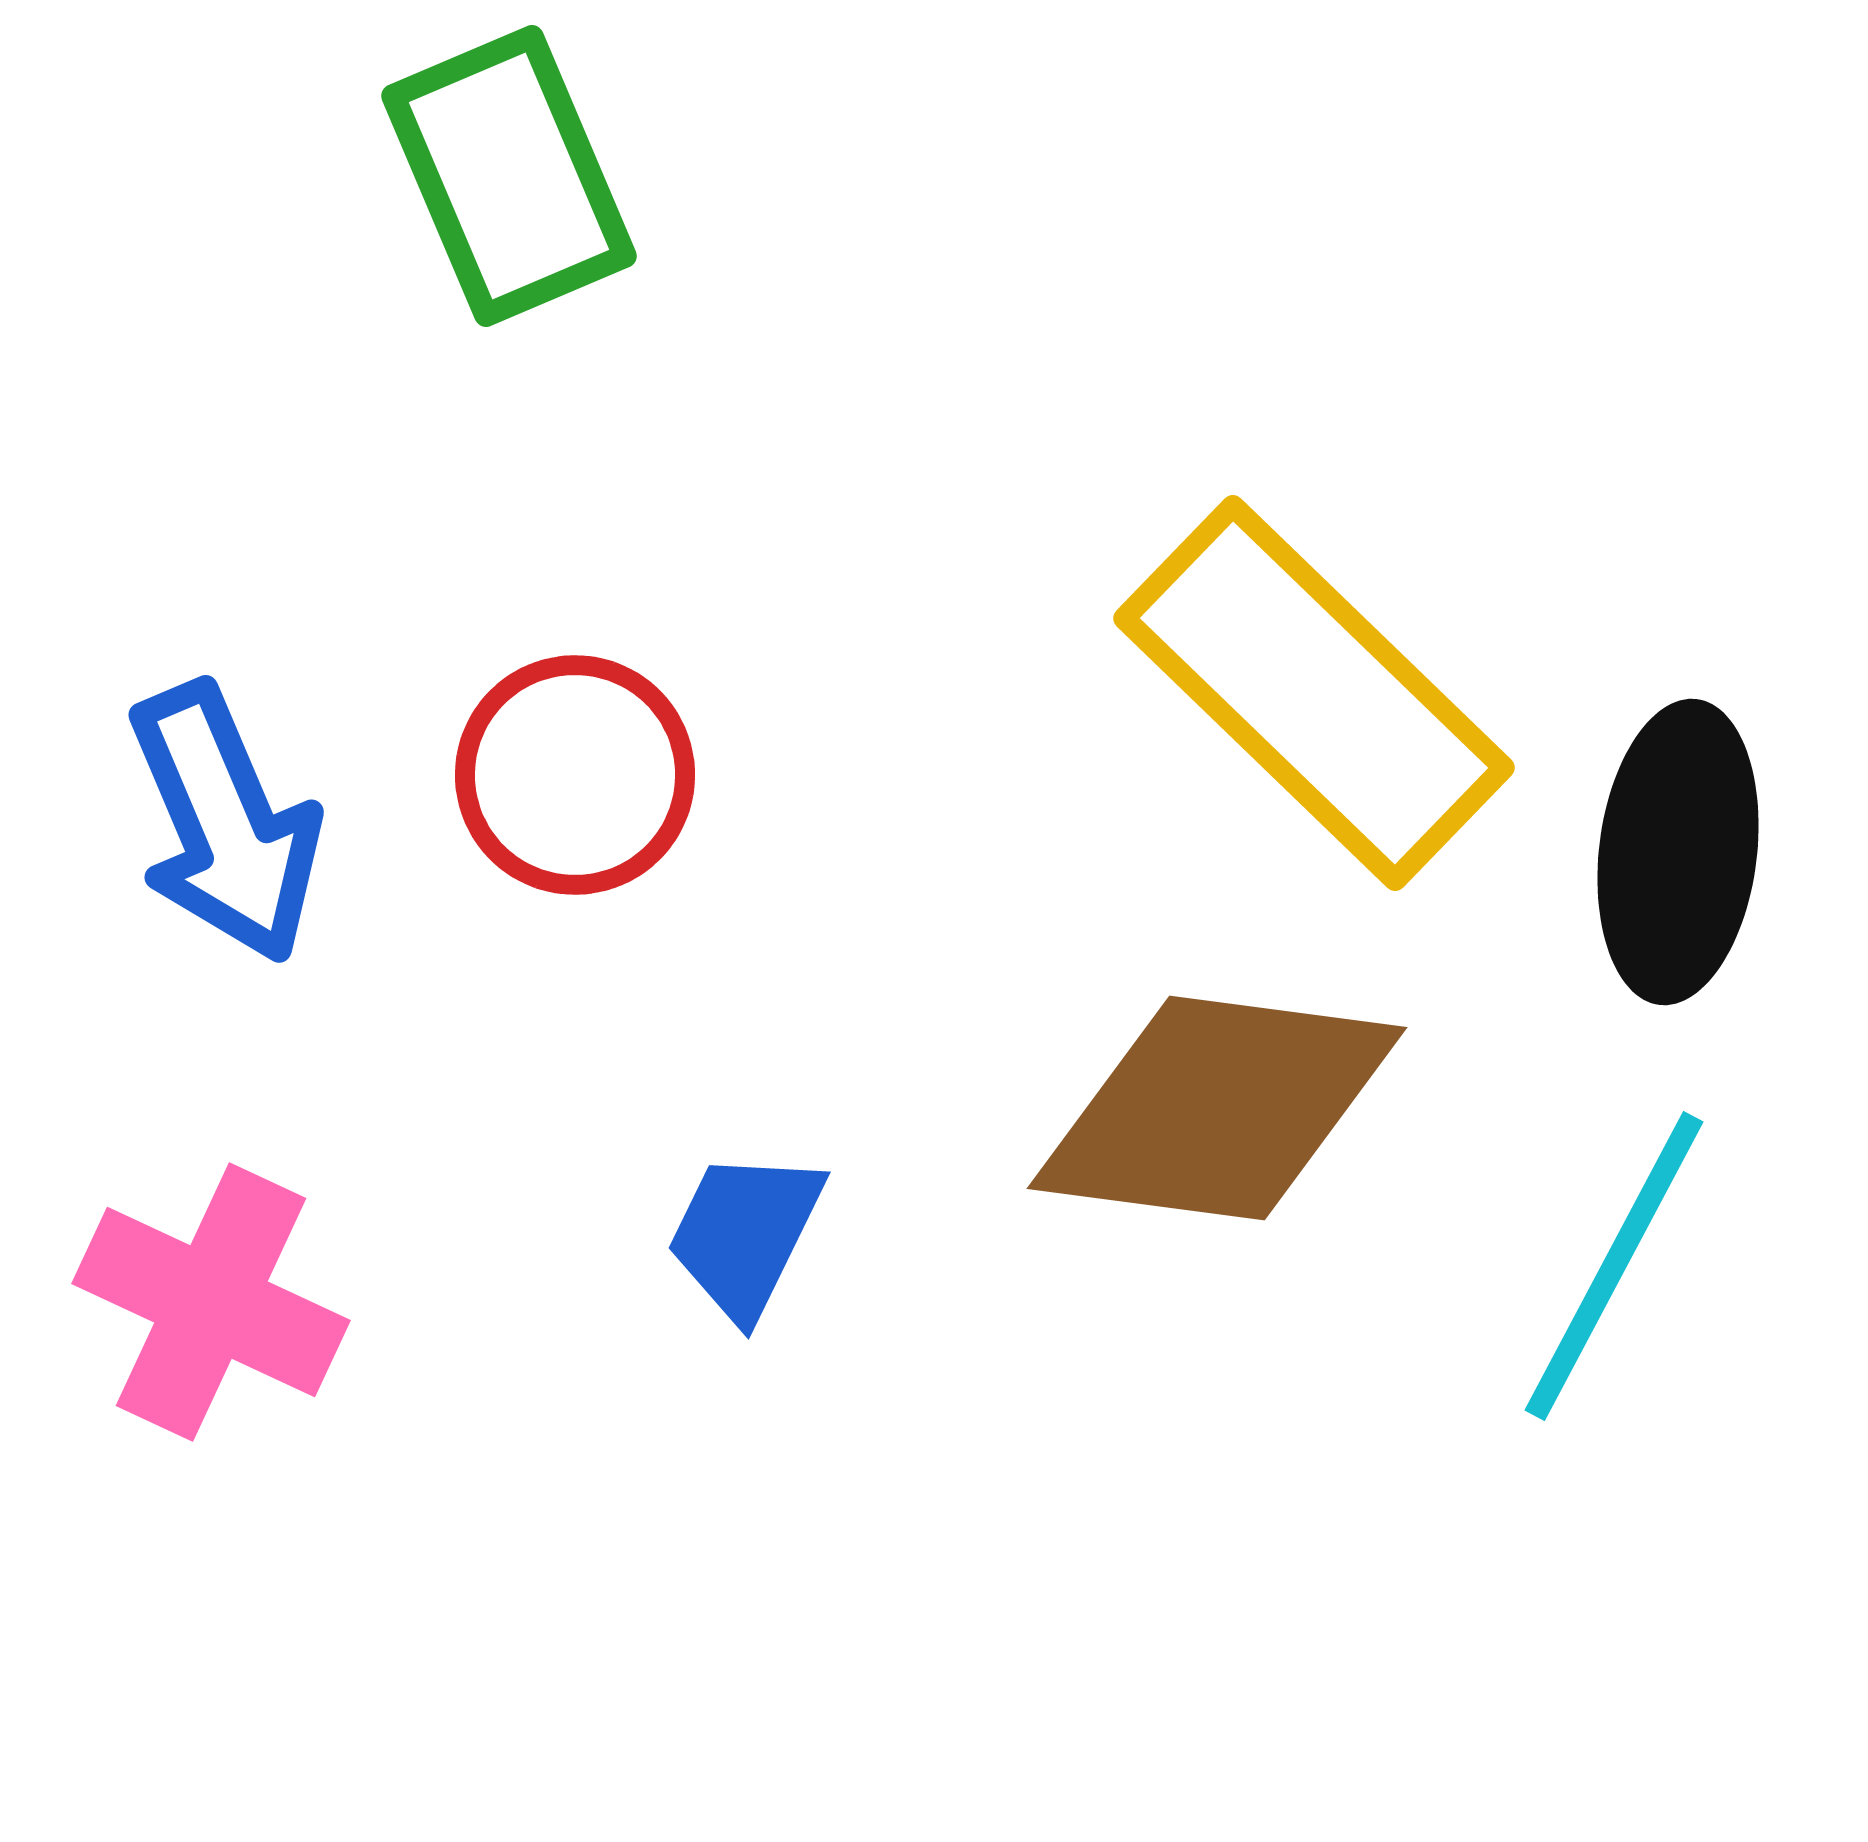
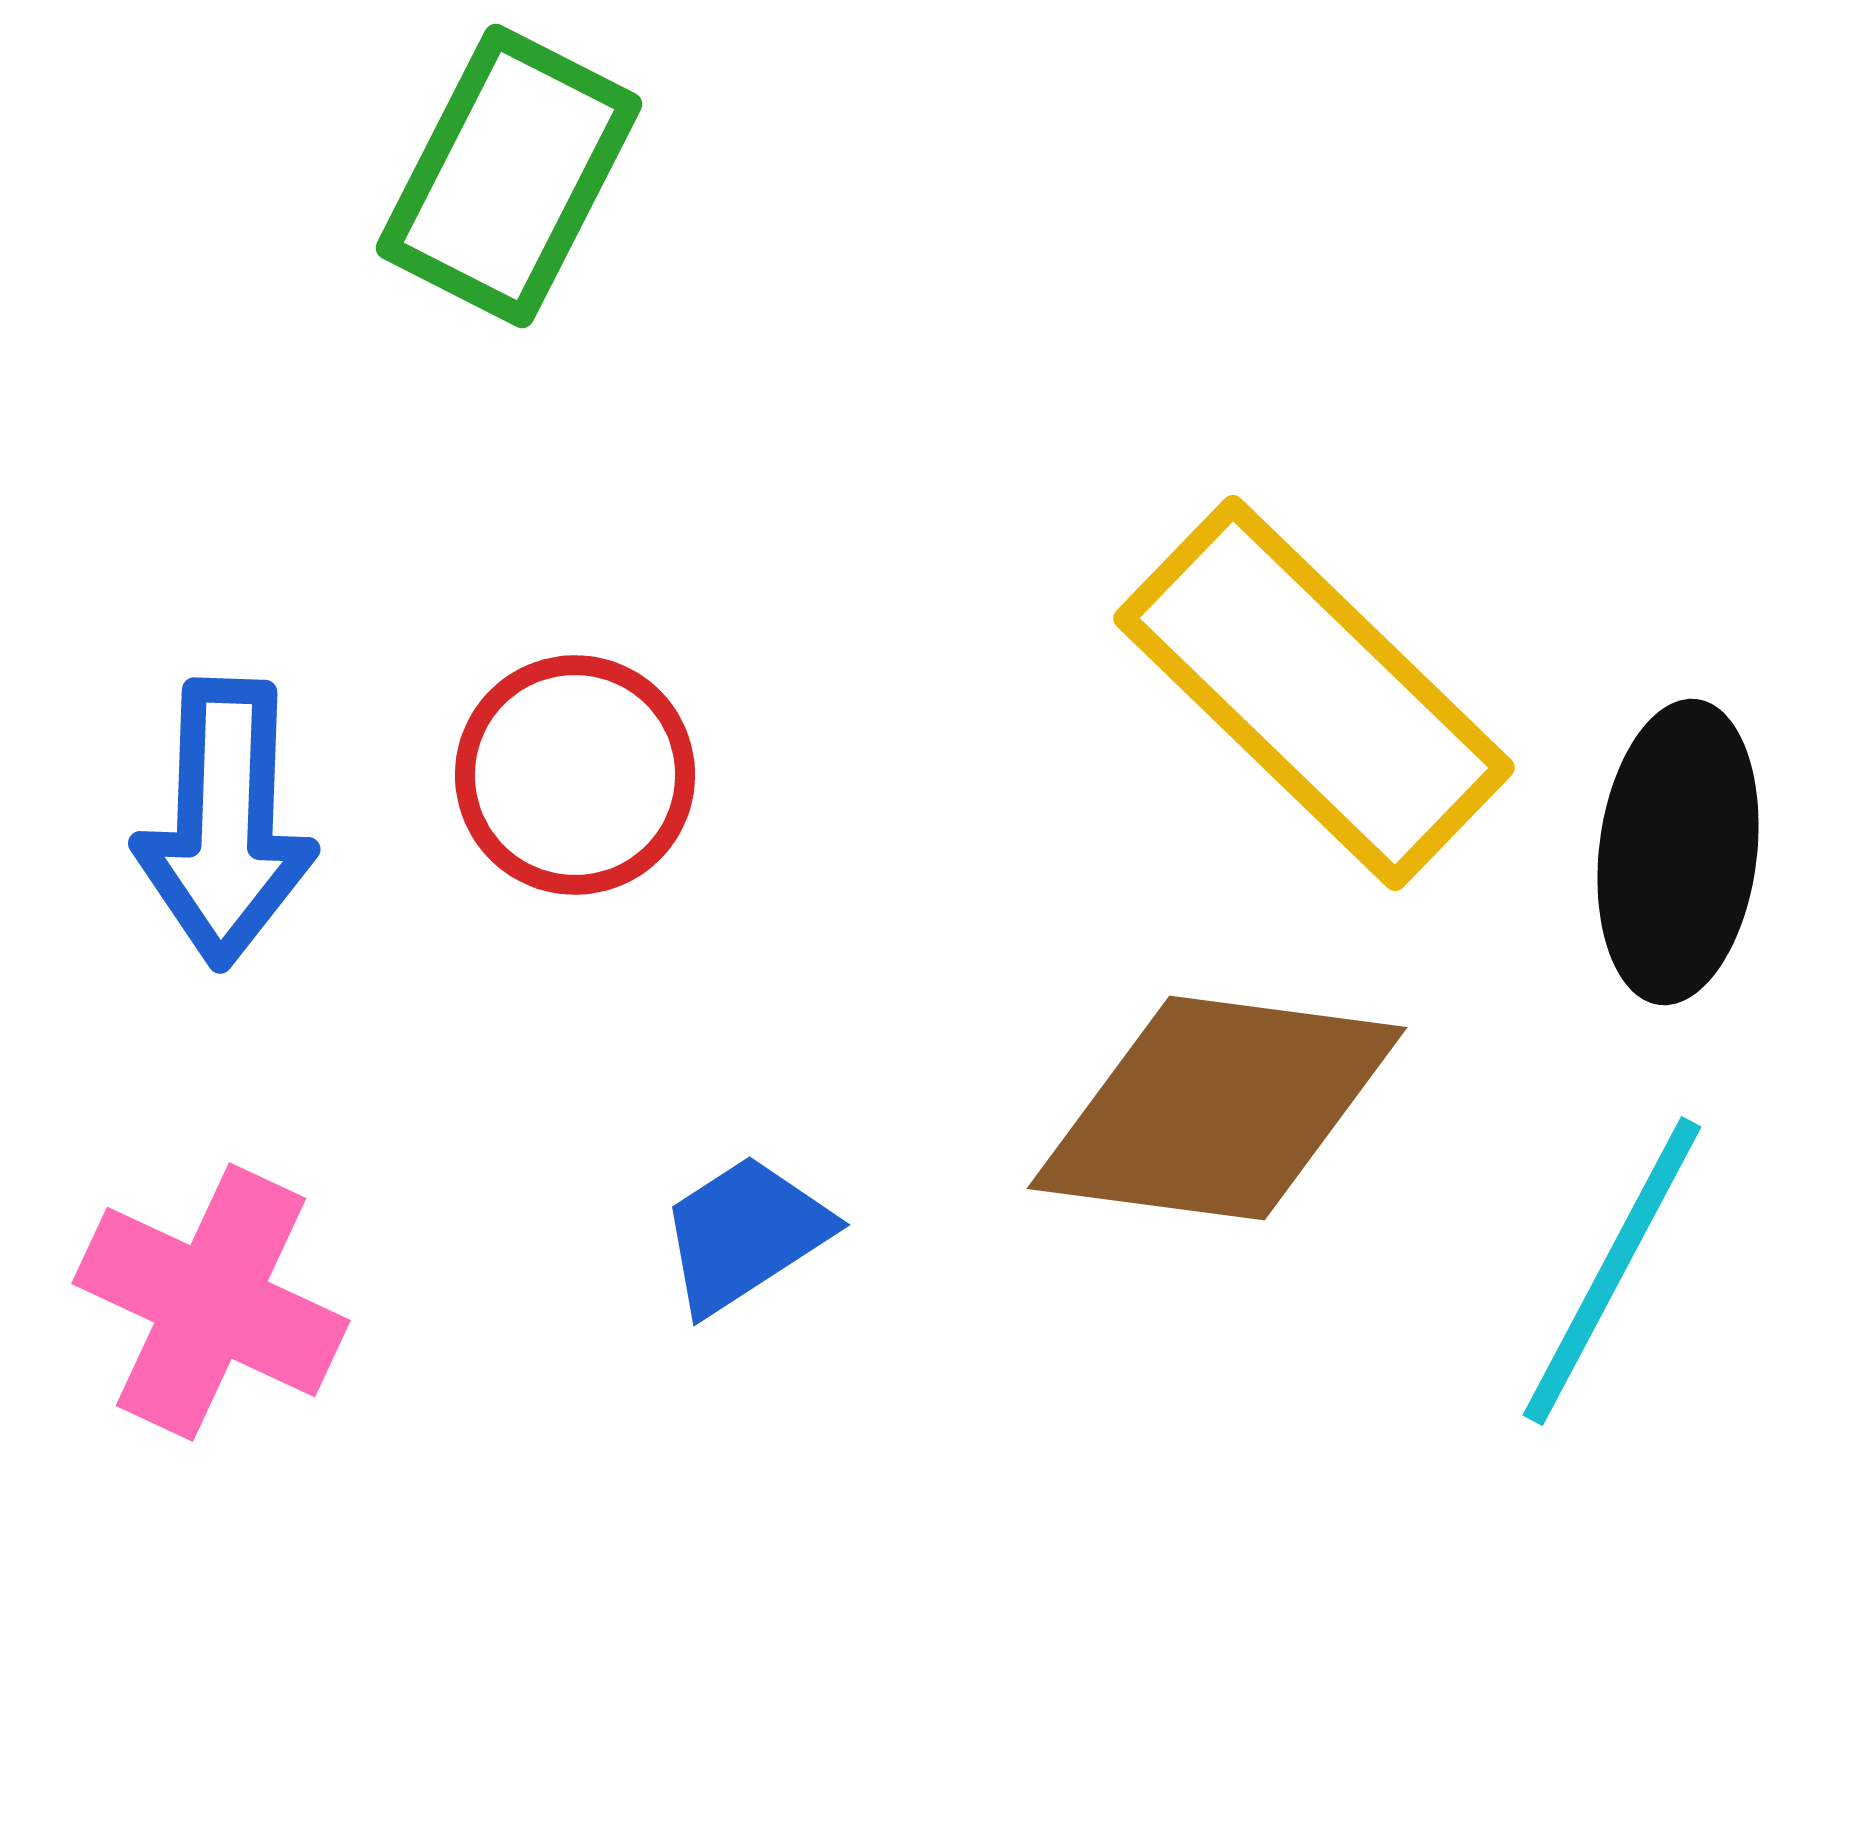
green rectangle: rotated 50 degrees clockwise
blue arrow: rotated 25 degrees clockwise
blue trapezoid: rotated 31 degrees clockwise
cyan line: moved 2 px left, 5 px down
